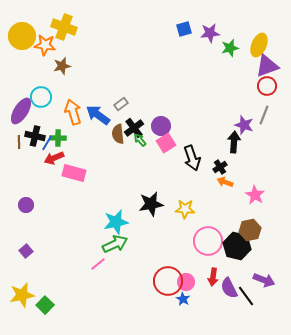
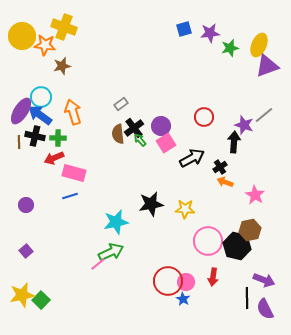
red circle at (267, 86): moved 63 px left, 31 px down
blue arrow at (98, 115): moved 58 px left
gray line at (264, 115): rotated 30 degrees clockwise
blue line at (47, 143): moved 23 px right, 53 px down; rotated 42 degrees clockwise
black arrow at (192, 158): rotated 100 degrees counterclockwise
green arrow at (115, 244): moved 4 px left, 8 px down
purple semicircle at (229, 288): moved 36 px right, 21 px down
black line at (246, 296): moved 1 px right, 2 px down; rotated 35 degrees clockwise
green square at (45, 305): moved 4 px left, 5 px up
